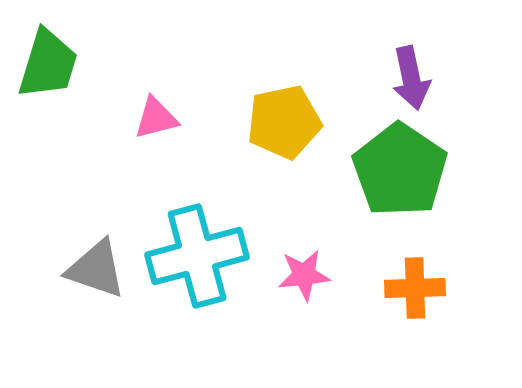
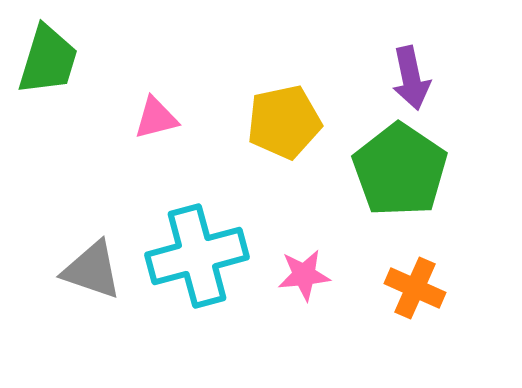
green trapezoid: moved 4 px up
gray triangle: moved 4 px left, 1 px down
orange cross: rotated 26 degrees clockwise
